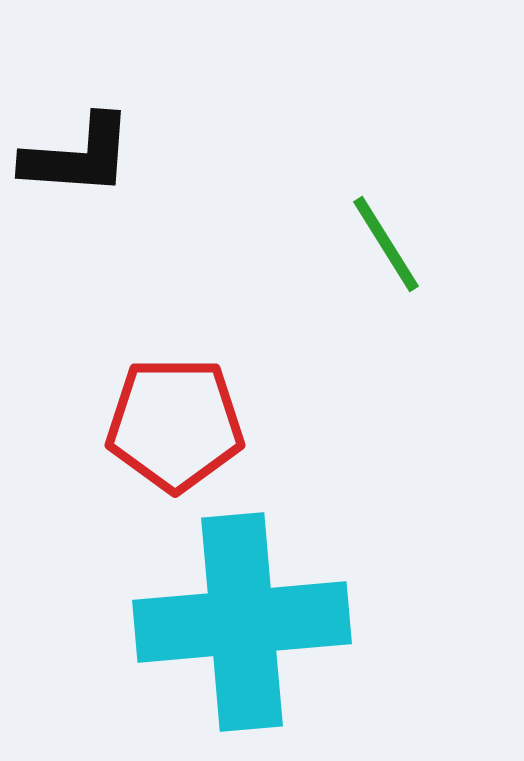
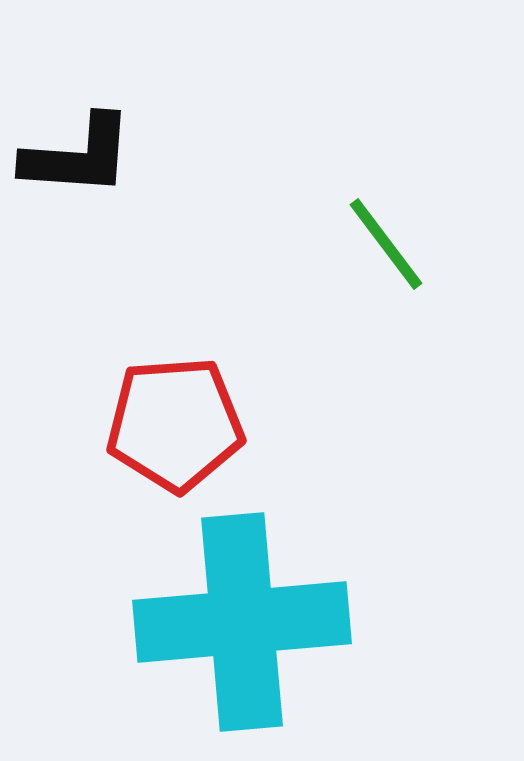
green line: rotated 5 degrees counterclockwise
red pentagon: rotated 4 degrees counterclockwise
